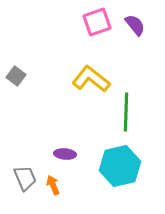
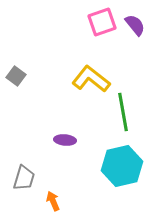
pink square: moved 5 px right
green line: moved 3 px left; rotated 12 degrees counterclockwise
purple ellipse: moved 14 px up
cyan hexagon: moved 2 px right
gray trapezoid: moved 1 px left; rotated 40 degrees clockwise
orange arrow: moved 16 px down
